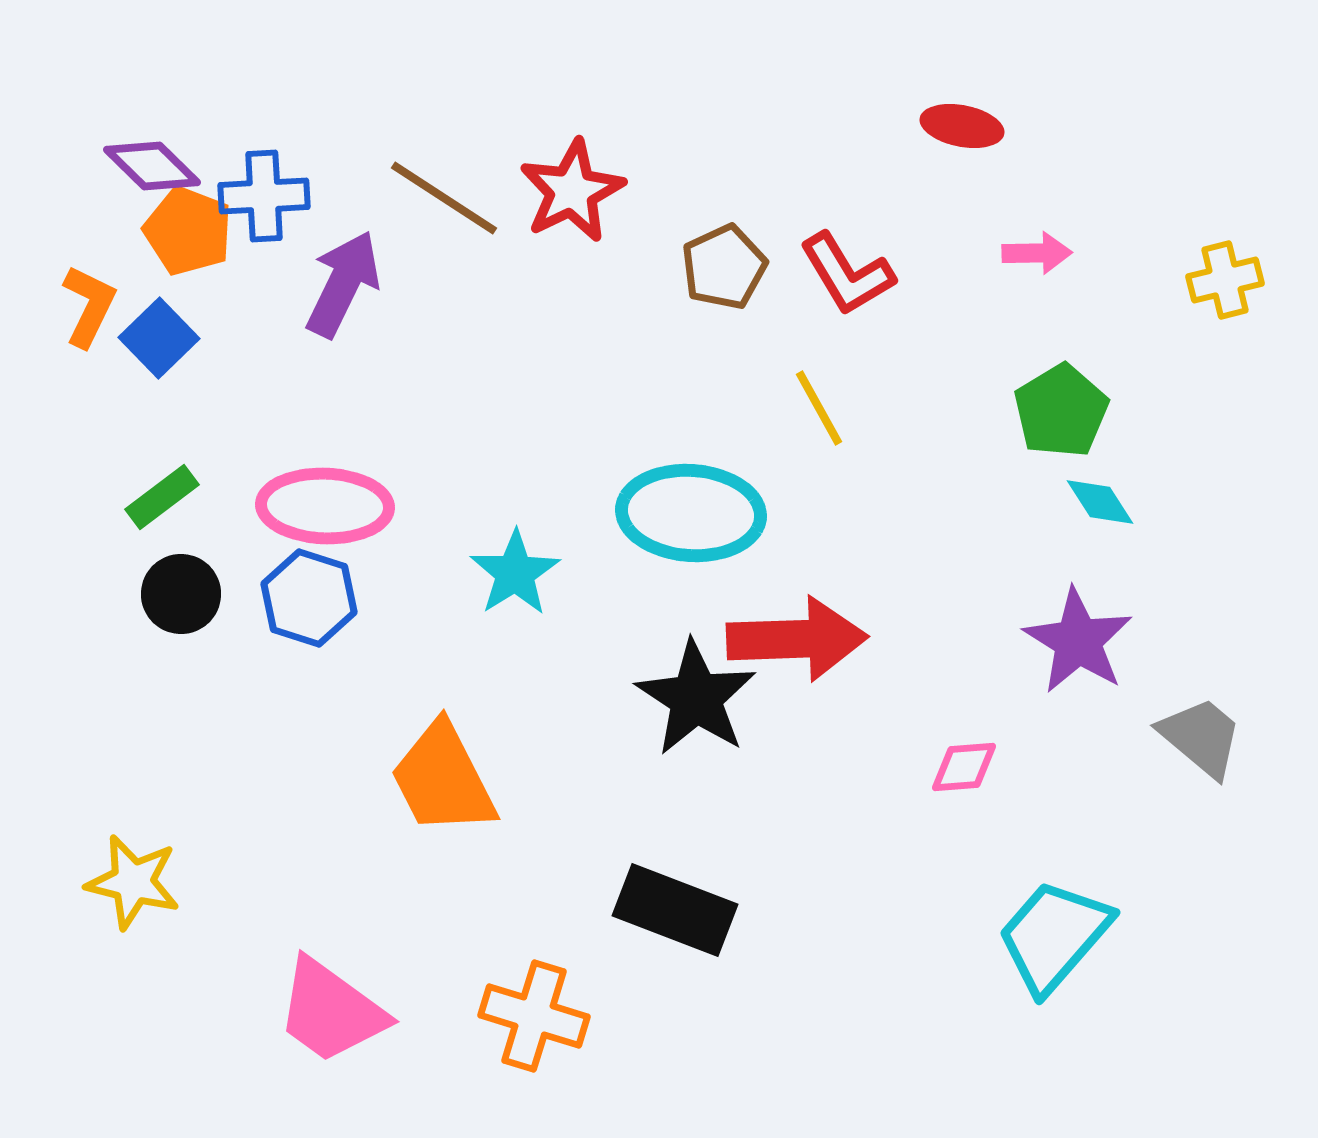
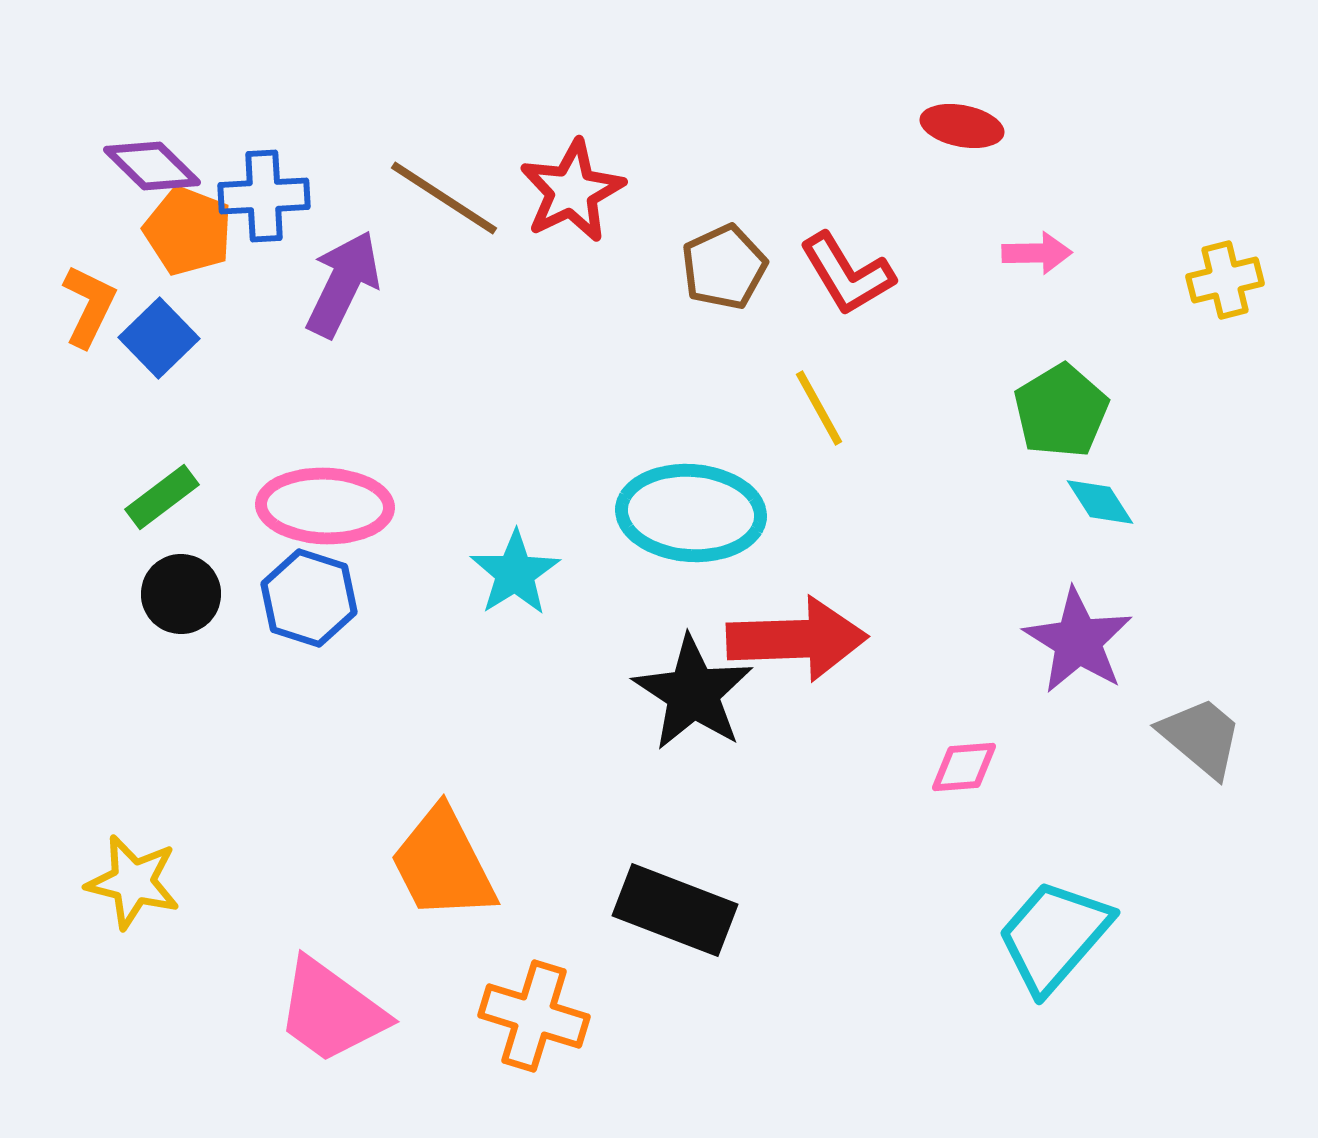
black star: moved 3 px left, 5 px up
orange trapezoid: moved 85 px down
